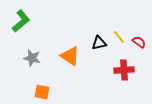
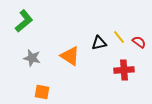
green L-shape: moved 3 px right
